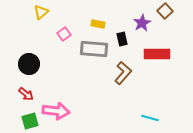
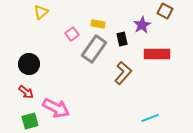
brown square: rotated 21 degrees counterclockwise
purple star: moved 2 px down
pink square: moved 8 px right
gray rectangle: rotated 60 degrees counterclockwise
red arrow: moved 2 px up
pink arrow: moved 3 px up; rotated 20 degrees clockwise
cyan line: rotated 36 degrees counterclockwise
